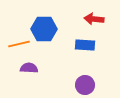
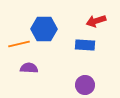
red arrow: moved 2 px right, 2 px down; rotated 24 degrees counterclockwise
